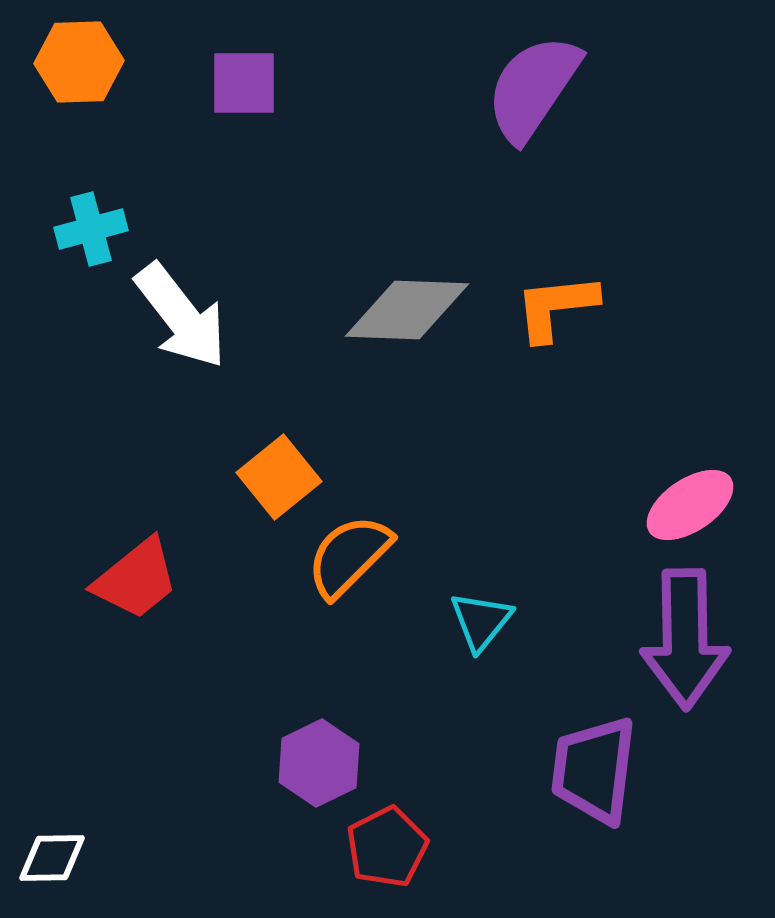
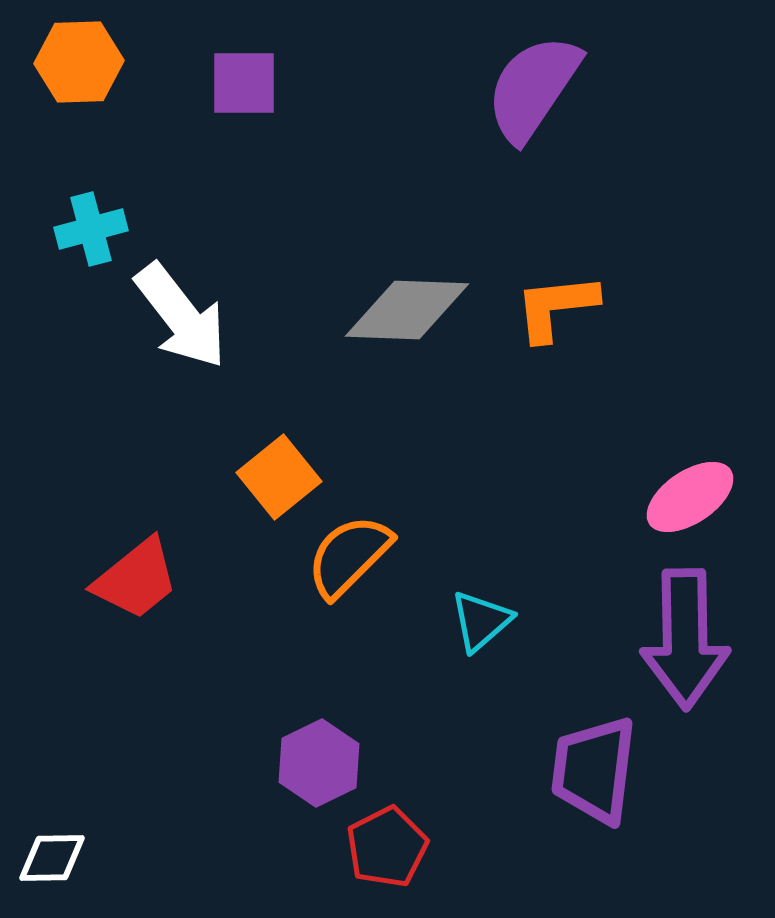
pink ellipse: moved 8 px up
cyan triangle: rotated 10 degrees clockwise
